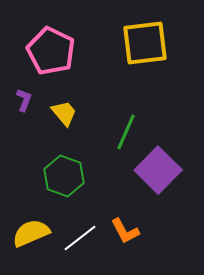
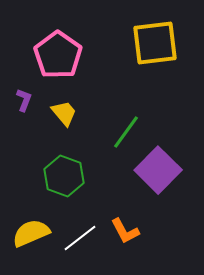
yellow square: moved 10 px right
pink pentagon: moved 7 px right, 4 px down; rotated 9 degrees clockwise
green line: rotated 12 degrees clockwise
